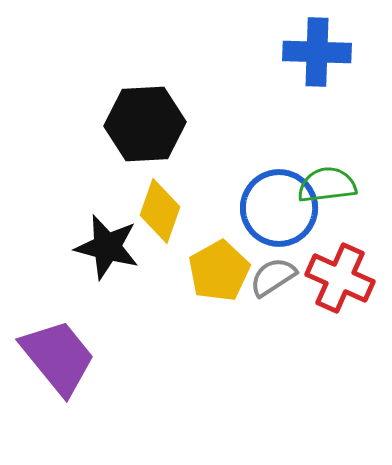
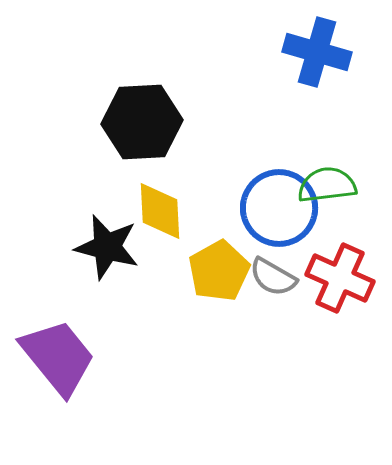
blue cross: rotated 14 degrees clockwise
black hexagon: moved 3 px left, 2 px up
yellow diamond: rotated 22 degrees counterclockwise
gray semicircle: rotated 117 degrees counterclockwise
